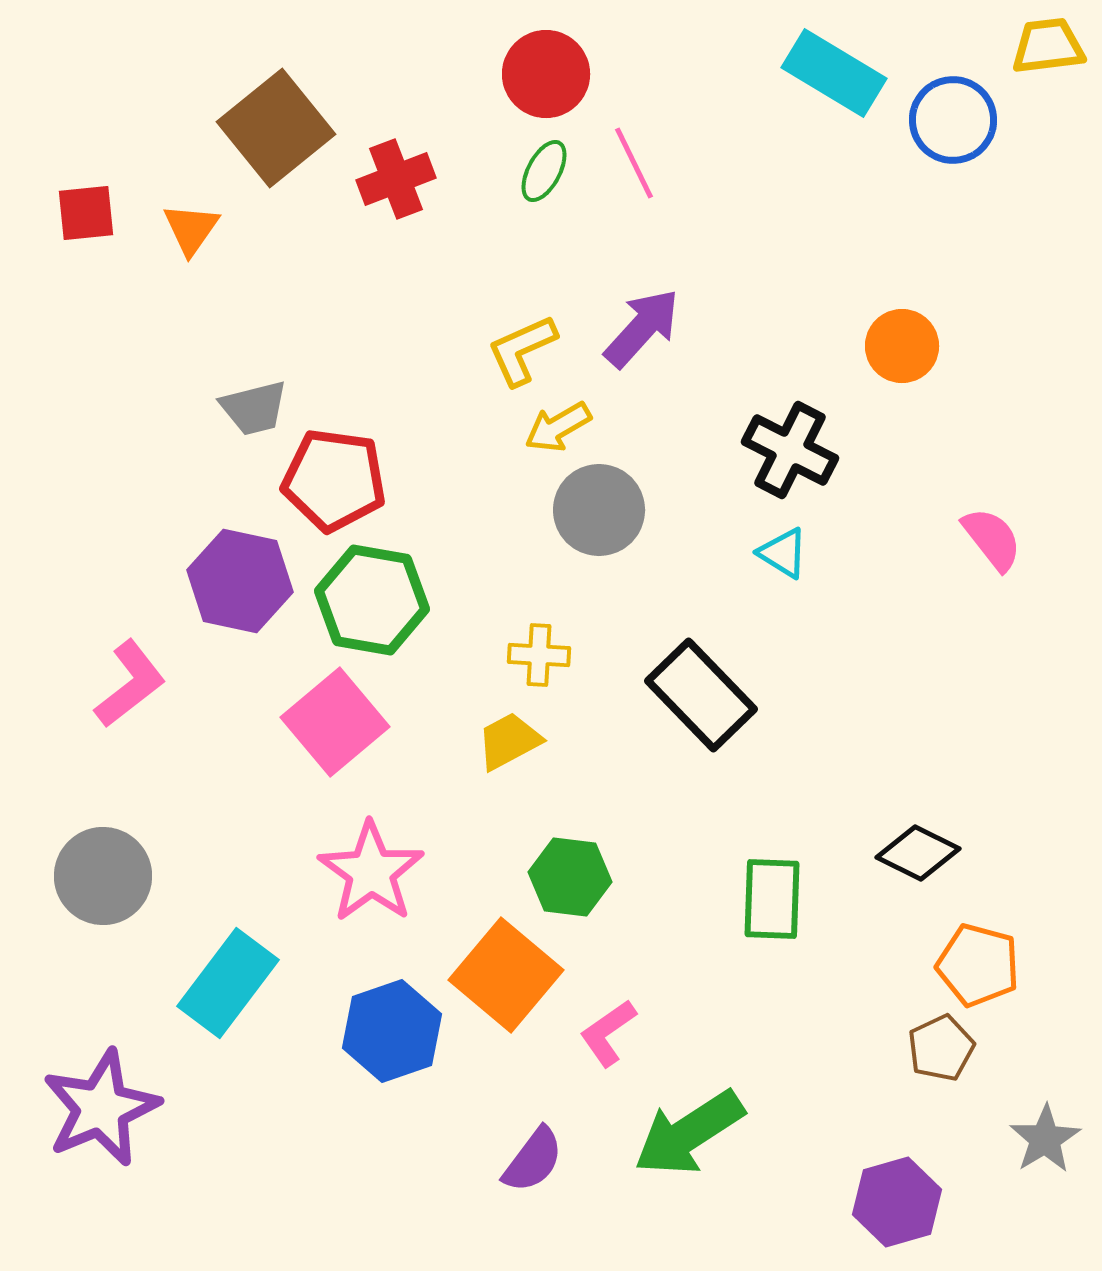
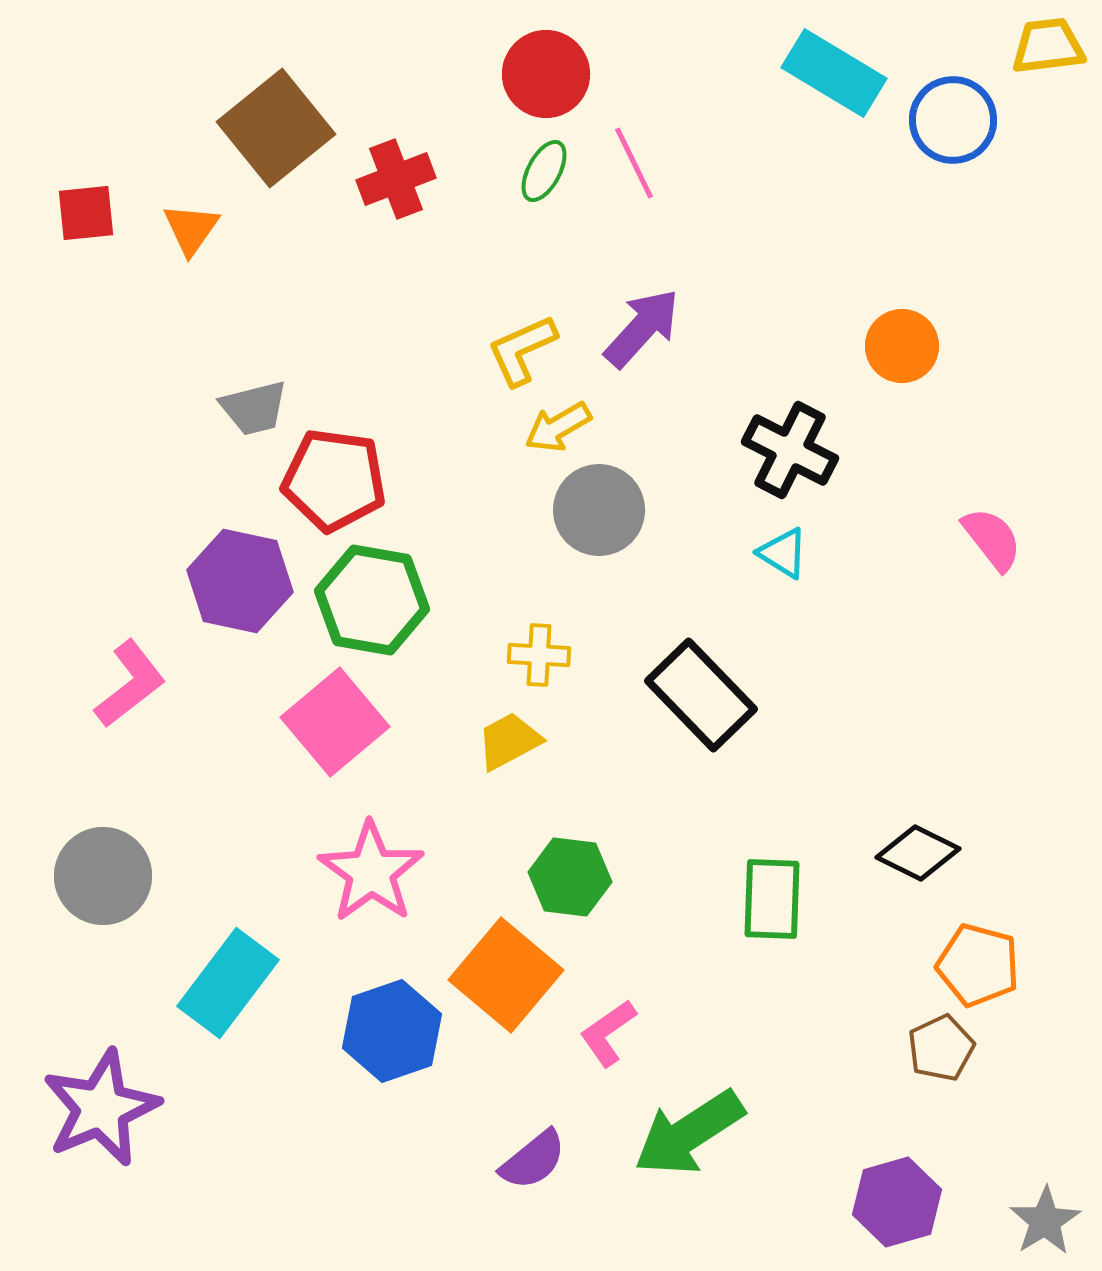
gray star at (1045, 1139): moved 82 px down
purple semicircle at (533, 1160): rotated 14 degrees clockwise
